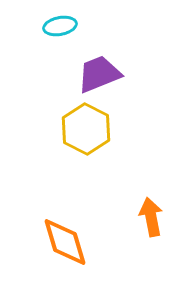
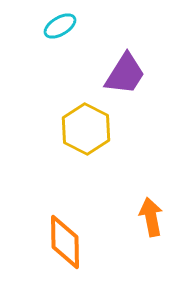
cyan ellipse: rotated 20 degrees counterclockwise
purple trapezoid: moved 26 px right; rotated 144 degrees clockwise
orange diamond: rotated 16 degrees clockwise
